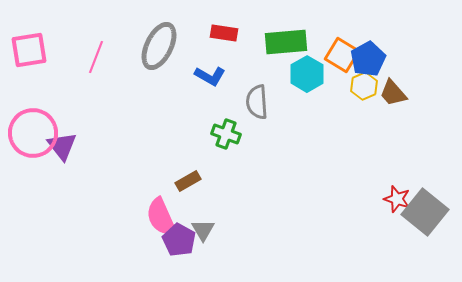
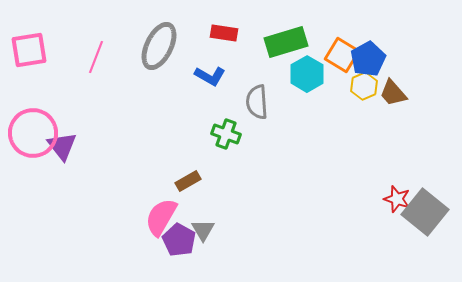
green rectangle: rotated 12 degrees counterclockwise
pink semicircle: rotated 54 degrees clockwise
